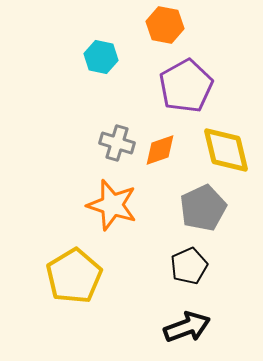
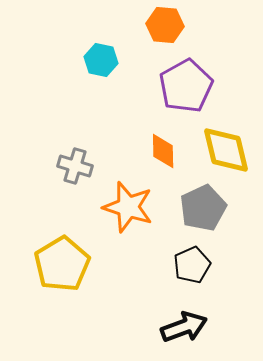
orange hexagon: rotated 6 degrees counterclockwise
cyan hexagon: moved 3 px down
gray cross: moved 42 px left, 23 px down
orange diamond: moved 3 px right, 1 px down; rotated 72 degrees counterclockwise
orange star: moved 16 px right, 2 px down
black pentagon: moved 3 px right, 1 px up
yellow pentagon: moved 12 px left, 12 px up
black arrow: moved 3 px left
